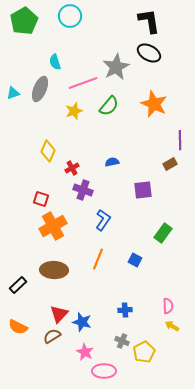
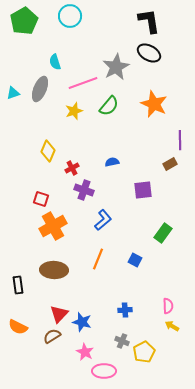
purple cross: moved 1 px right
blue L-shape: rotated 15 degrees clockwise
black rectangle: rotated 54 degrees counterclockwise
